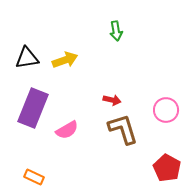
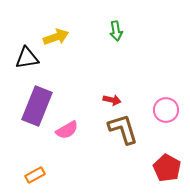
yellow arrow: moved 9 px left, 23 px up
purple rectangle: moved 4 px right, 2 px up
orange rectangle: moved 1 px right, 2 px up; rotated 54 degrees counterclockwise
